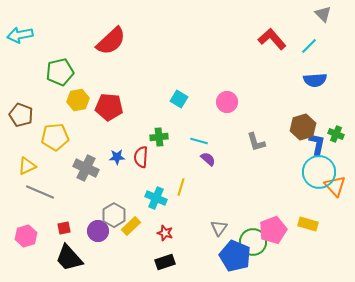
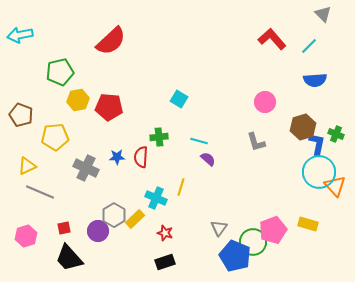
pink circle at (227, 102): moved 38 px right
yellow rectangle at (131, 226): moved 4 px right, 7 px up
